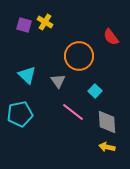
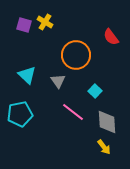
orange circle: moved 3 px left, 1 px up
yellow arrow: moved 3 px left; rotated 140 degrees counterclockwise
